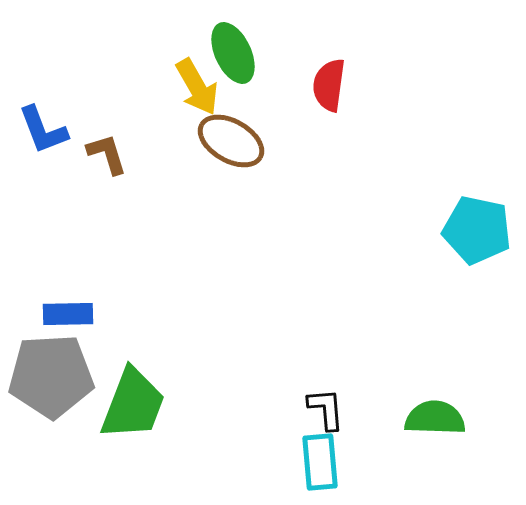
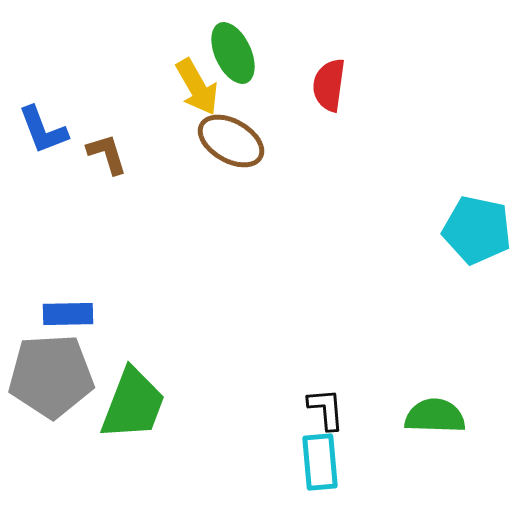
green semicircle: moved 2 px up
